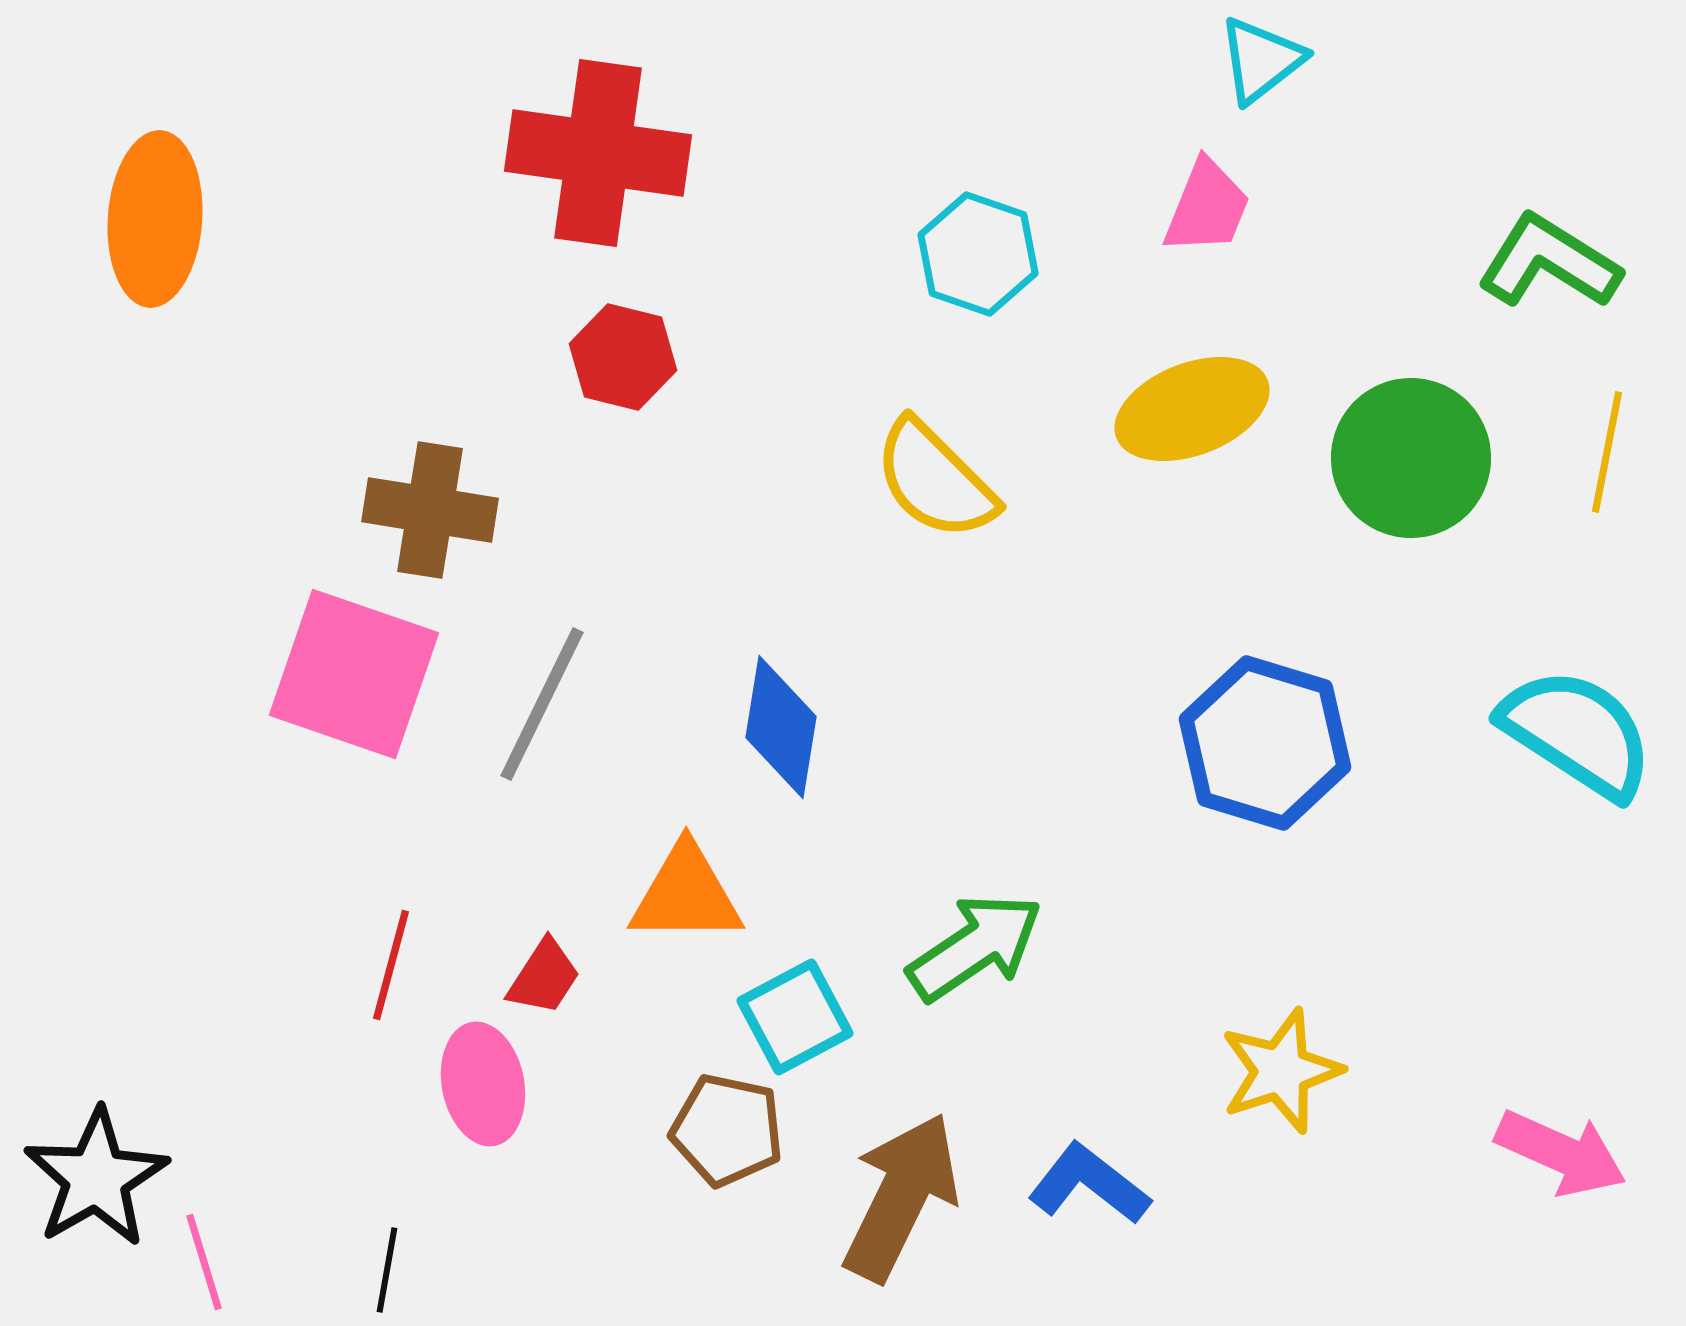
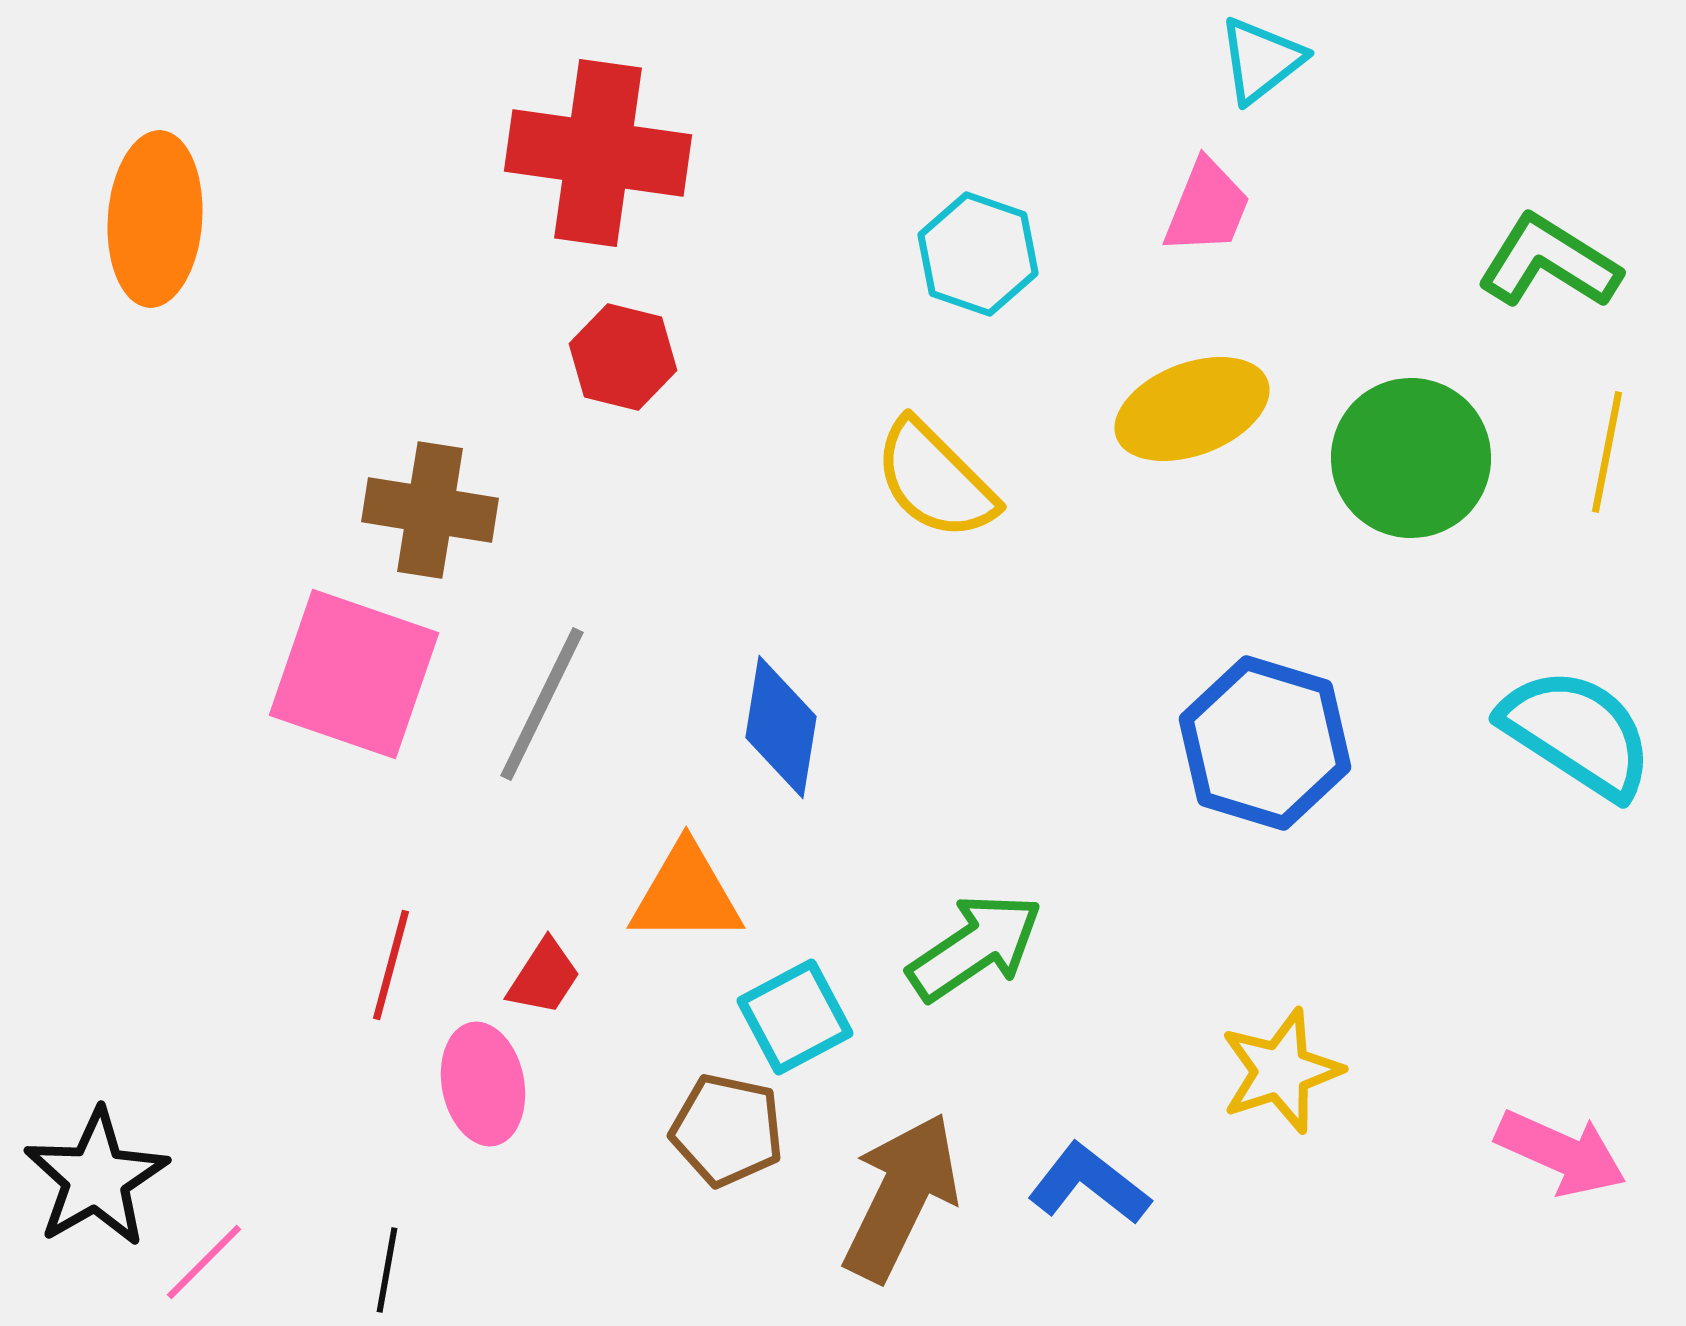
pink line: rotated 62 degrees clockwise
